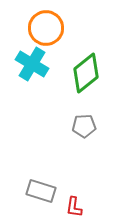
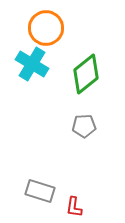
green diamond: moved 1 px down
gray rectangle: moved 1 px left
